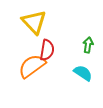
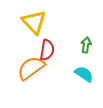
green arrow: moved 2 px left
orange semicircle: moved 1 px left, 2 px down
cyan semicircle: moved 1 px right, 1 px down
